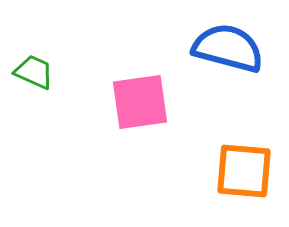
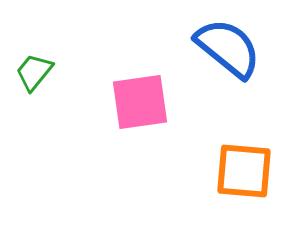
blue semicircle: rotated 24 degrees clockwise
green trapezoid: rotated 75 degrees counterclockwise
